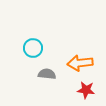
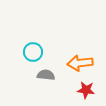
cyan circle: moved 4 px down
gray semicircle: moved 1 px left, 1 px down
